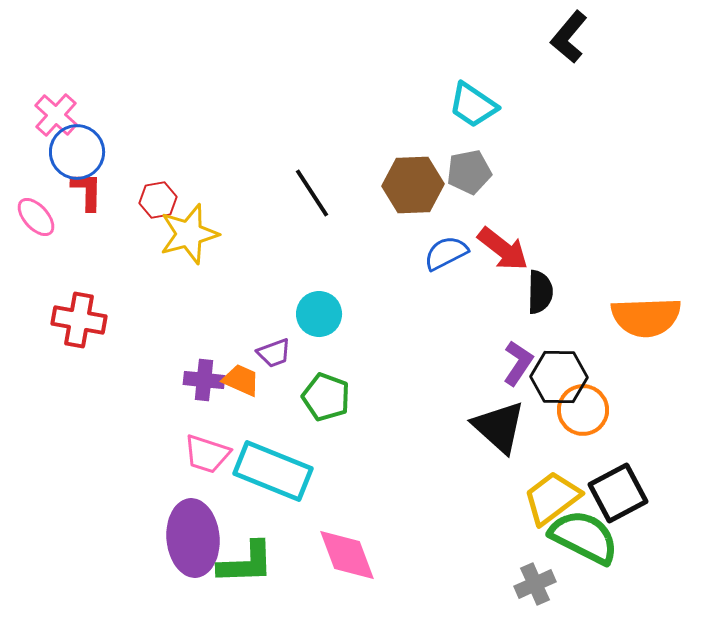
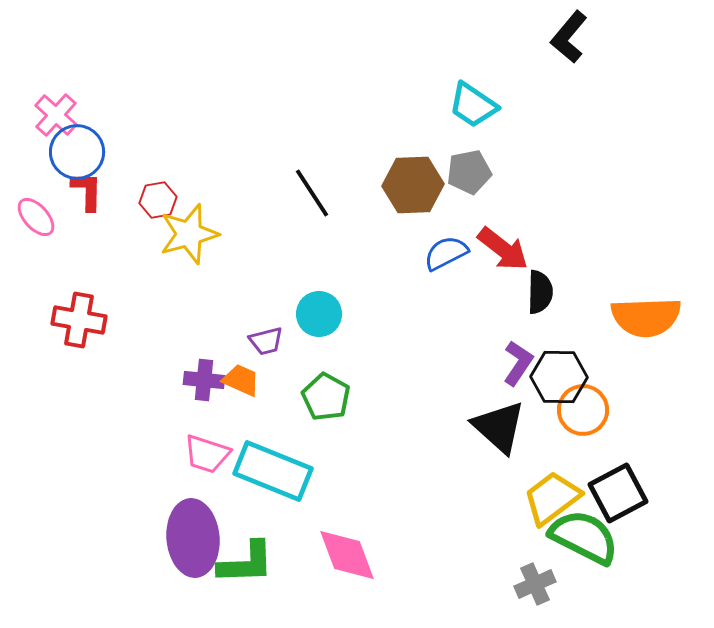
purple trapezoid: moved 8 px left, 12 px up; rotated 6 degrees clockwise
green pentagon: rotated 9 degrees clockwise
